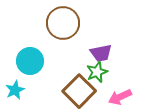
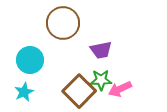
purple trapezoid: moved 3 px up
cyan circle: moved 1 px up
green star: moved 4 px right, 8 px down; rotated 20 degrees clockwise
cyan star: moved 9 px right, 2 px down
pink arrow: moved 8 px up
